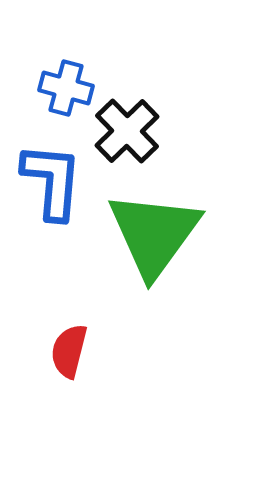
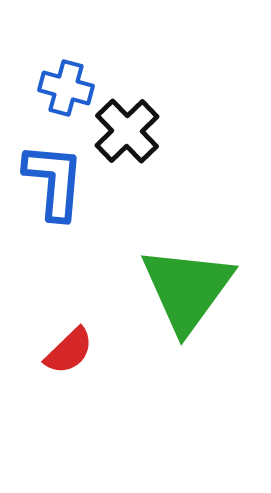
blue L-shape: moved 2 px right
green triangle: moved 33 px right, 55 px down
red semicircle: rotated 148 degrees counterclockwise
